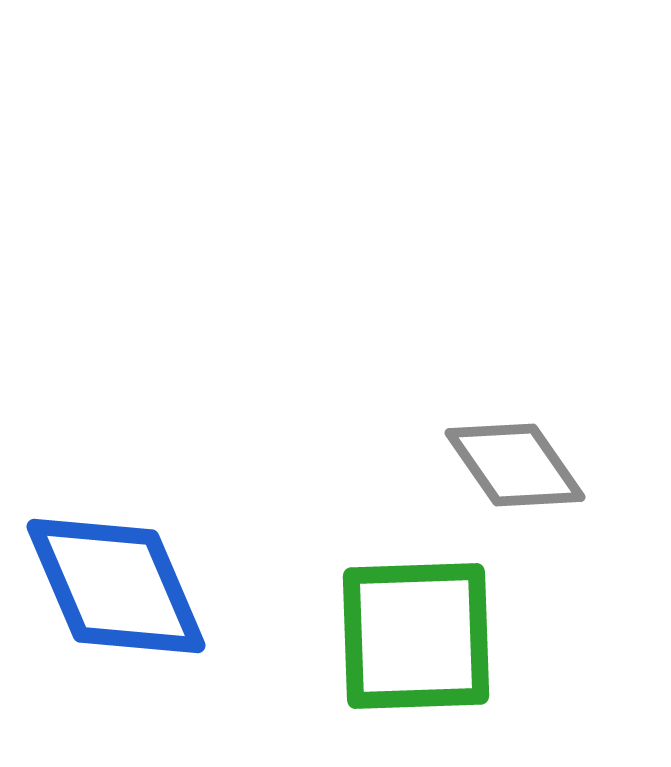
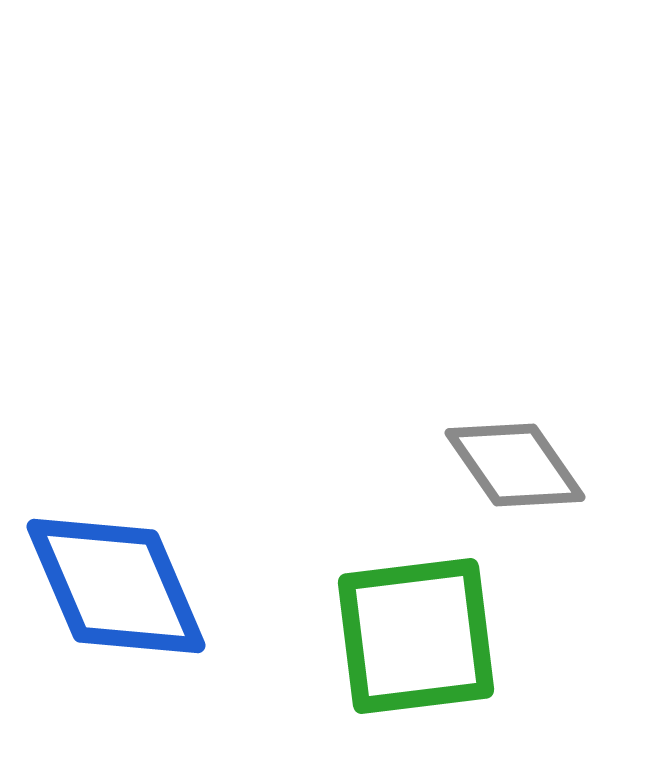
green square: rotated 5 degrees counterclockwise
